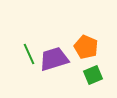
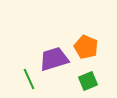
green line: moved 25 px down
green square: moved 5 px left, 6 px down
